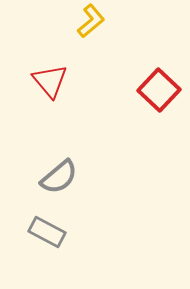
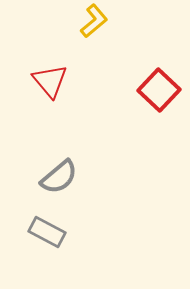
yellow L-shape: moved 3 px right
